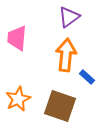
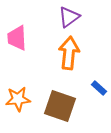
pink trapezoid: rotated 8 degrees counterclockwise
orange arrow: moved 3 px right, 2 px up
blue rectangle: moved 12 px right, 11 px down
orange star: rotated 20 degrees clockwise
